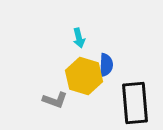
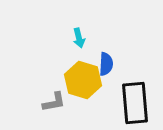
blue semicircle: moved 1 px up
yellow hexagon: moved 1 px left, 4 px down
gray L-shape: moved 1 px left, 2 px down; rotated 30 degrees counterclockwise
